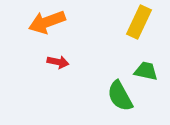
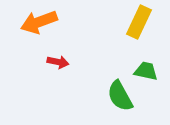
orange arrow: moved 8 px left
